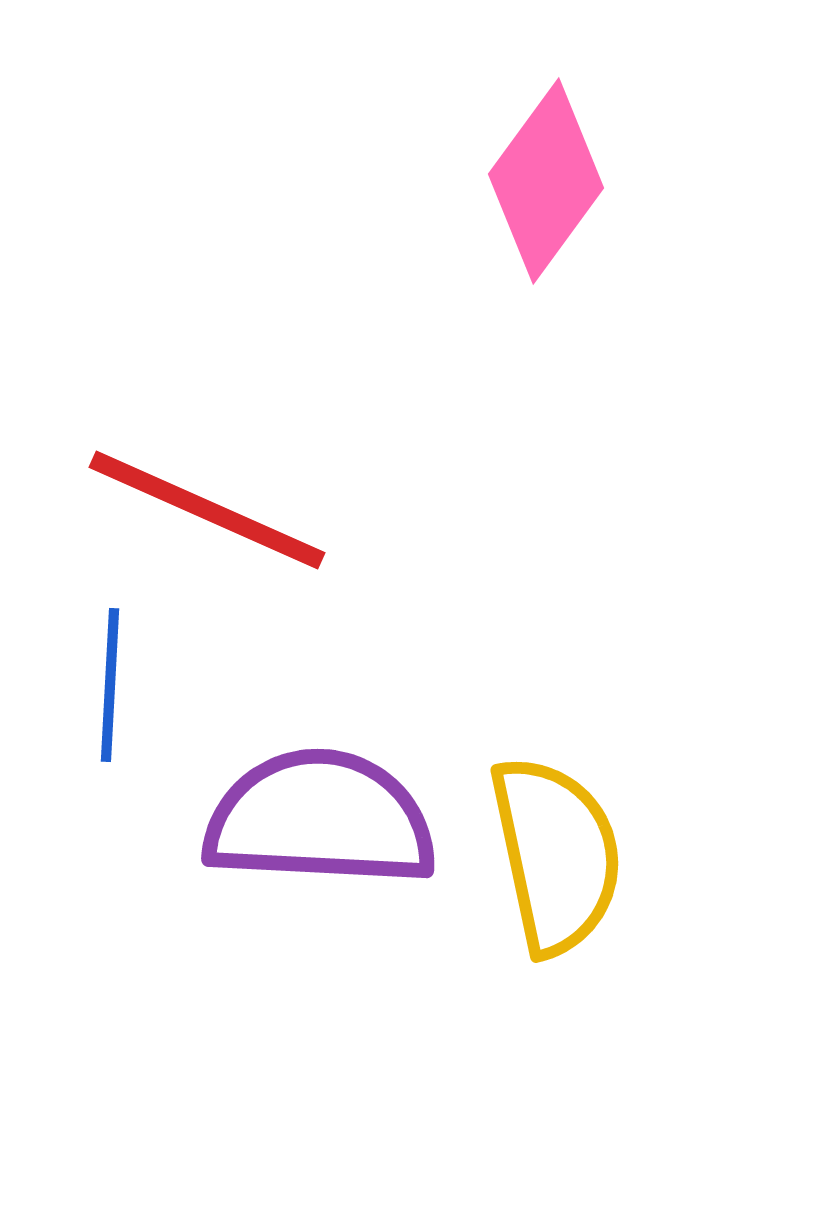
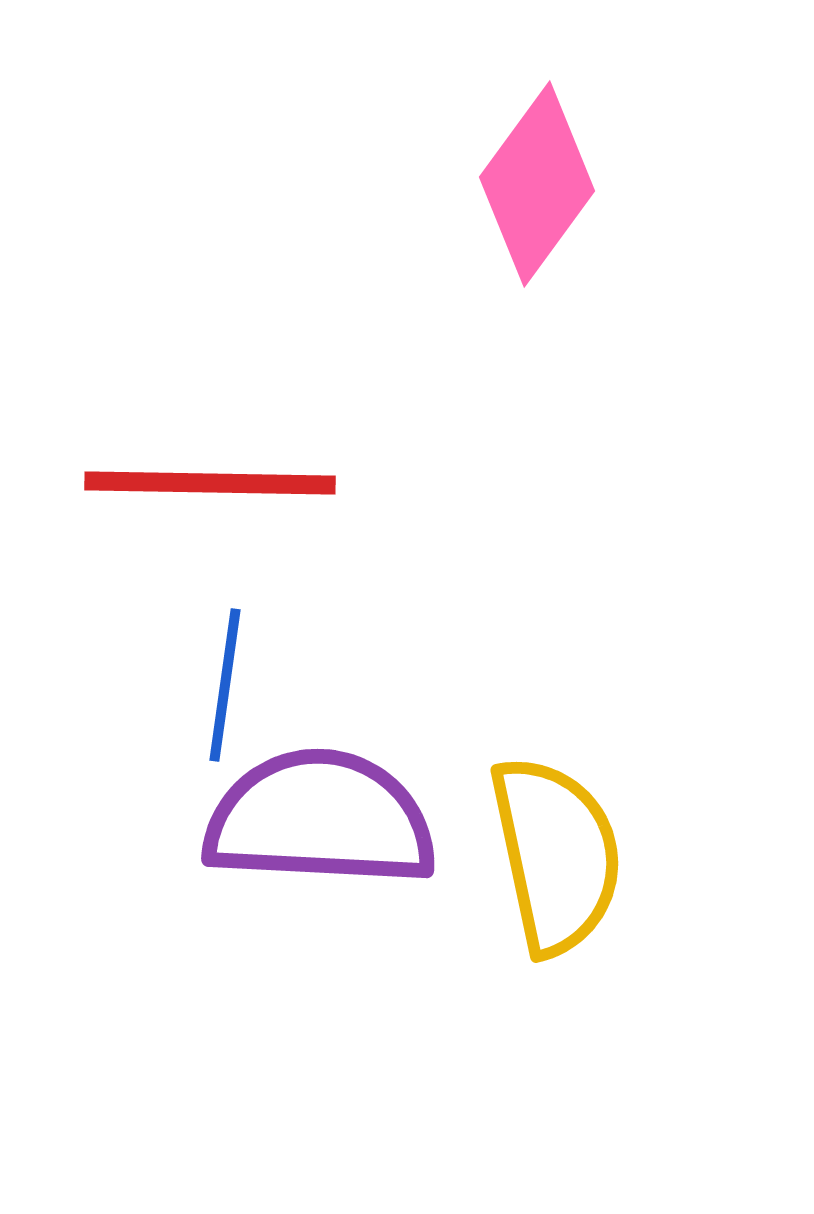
pink diamond: moved 9 px left, 3 px down
red line: moved 3 px right, 27 px up; rotated 23 degrees counterclockwise
blue line: moved 115 px right; rotated 5 degrees clockwise
